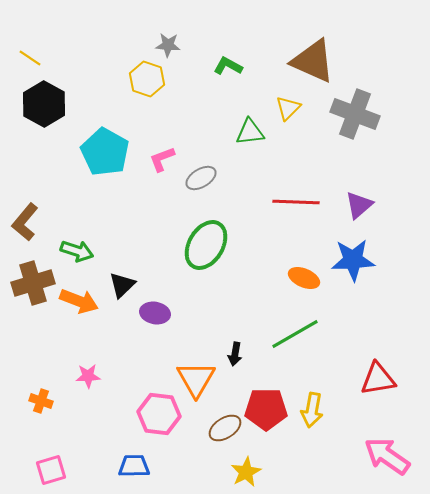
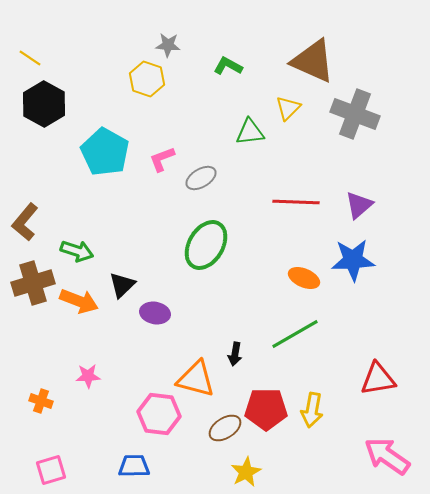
orange triangle: rotated 45 degrees counterclockwise
